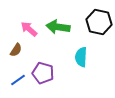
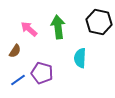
green arrow: rotated 75 degrees clockwise
brown semicircle: moved 1 px left, 1 px down
cyan semicircle: moved 1 px left, 1 px down
purple pentagon: moved 1 px left
